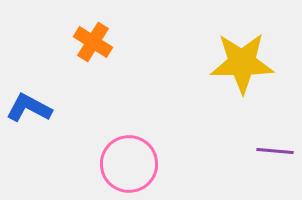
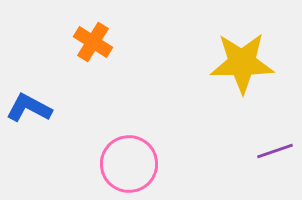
purple line: rotated 24 degrees counterclockwise
